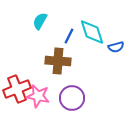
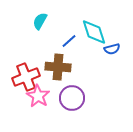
cyan diamond: moved 2 px right
blue line: moved 5 px down; rotated 21 degrees clockwise
blue semicircle: moved 4 px left, 2 px down
brown cross: moved 6 px down
red cross: moved 9 px right, 12 px up
pink star: rotated 20 degrees clockwise
